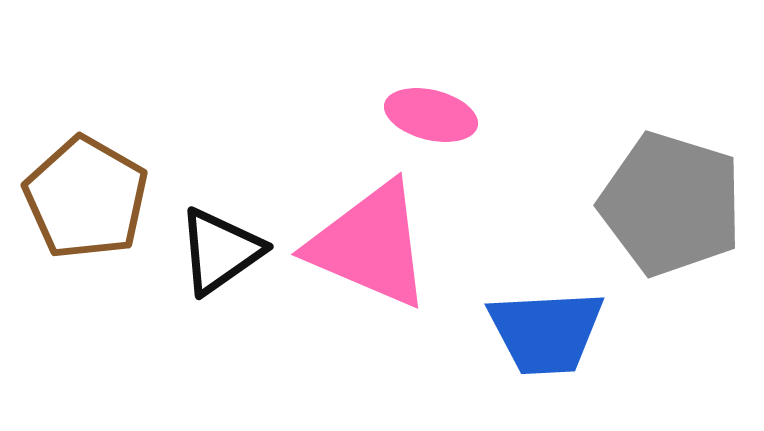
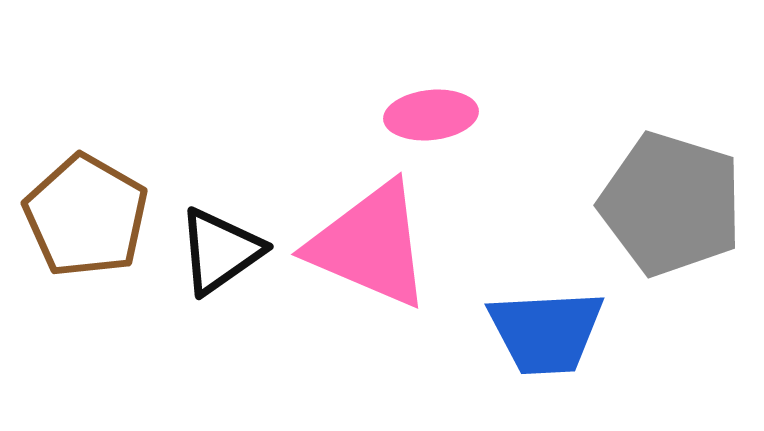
pink ellipse: rotated 20 degrees counterclockwise
brown pentagon: moved 18 px down
